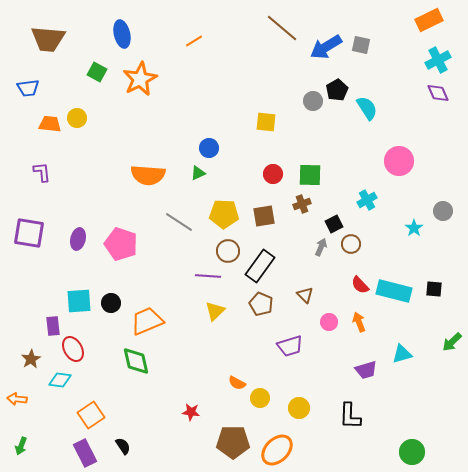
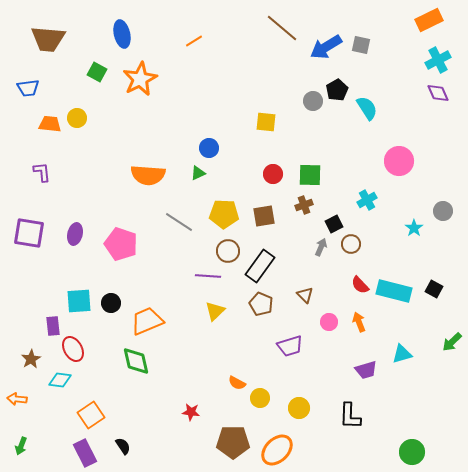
brown cross at (302, 204): moved 2 px right, 1 px down
purple ellipse at (78, 239): moved 3 px left, 5 px up
black square at (434, 289): rotated 24 degrees clockwise
